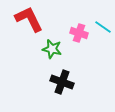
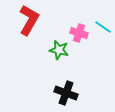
red L-shape: moved 1 px down; rotated 56 degrees clockwise
green star: moved 7 px right, 1 px down
black cross: moved 4 px right, 11 px down
